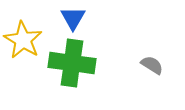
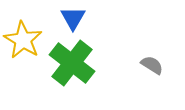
green cross: rotated 30 degrees clockwise
